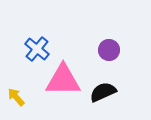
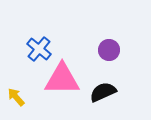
blue cross: moved 2 px right
pink triangle: moved 1 px left, 1 px up
